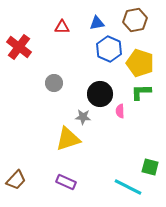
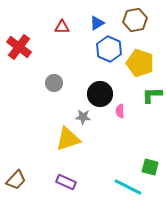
blue triangle: rotated 21 degrees counterclockwise
green L-shape: moved 11 px right, 3 px down
